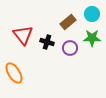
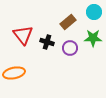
cyan circle: moved 2 px right, 2 px up
green star: moved 1 px right
orange ellipse: rotated 70 degrees counterclockwise
